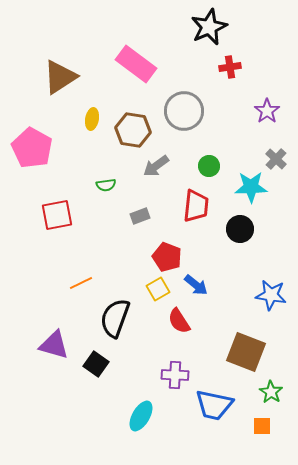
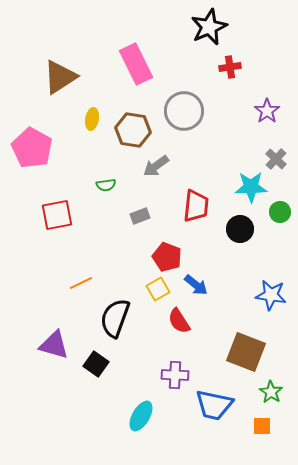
pink rectangle: rotated 27 degrees clockwise
green circle: moved 71 px right, 46 px down
